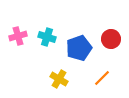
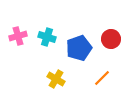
yellow cross: moved 3 px left
